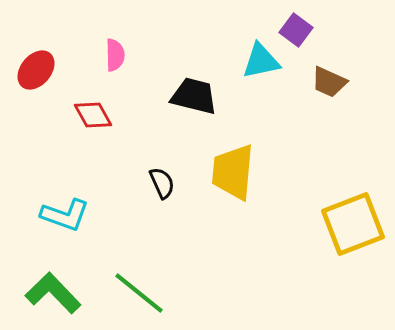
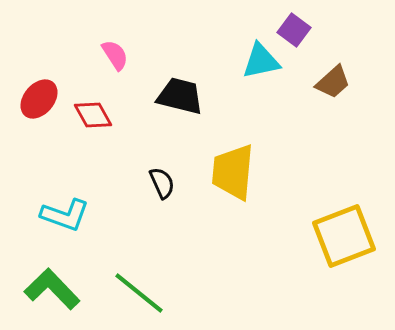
purple square: moved 2 px left
pink semicircle: rotated 32 degrees counterclockwise
red ellipse: moved 3 px right, 29 px down
brown trapezoid: moved 4 px right; rotated 66 degrees counterclockwise
black trapezoid: moved 14 px left
yellow square: moved 9 px left, 12 px down
green L-shape: moved 1 px left, 4 px up
